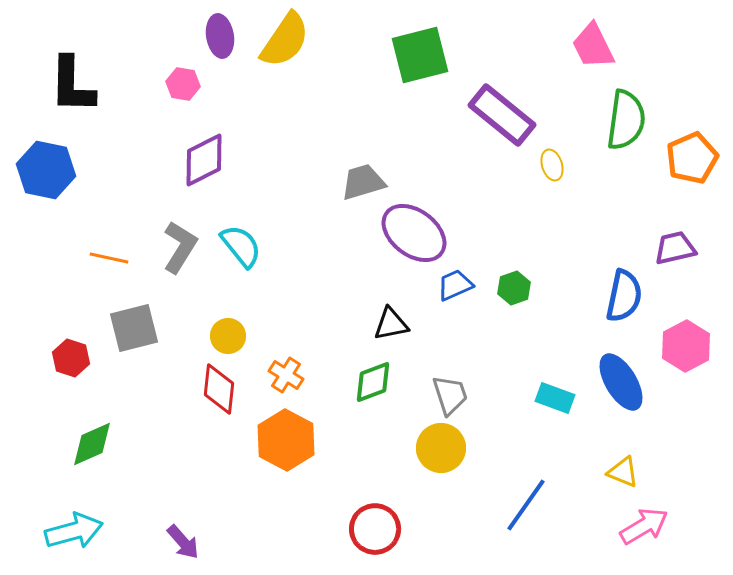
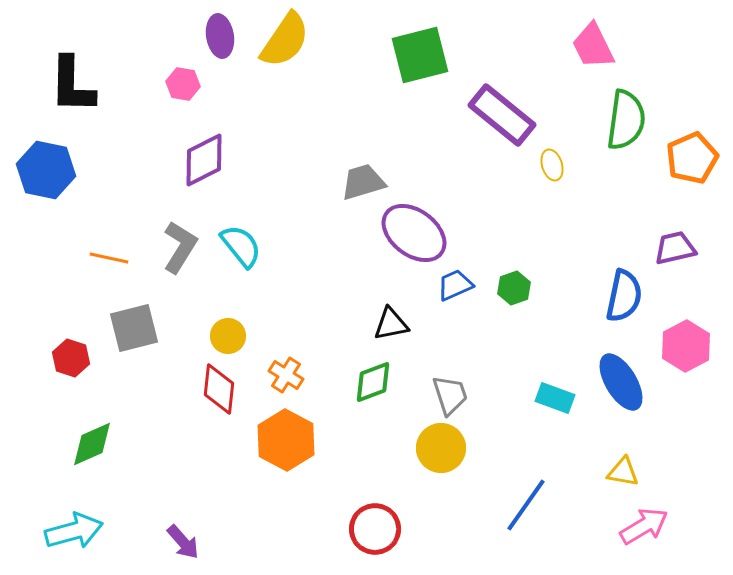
yellow triangle at (623, 472): rotated 12 degrees counterclockwise
